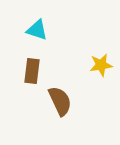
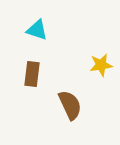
brown rectangle: moved 3 px down
brown semicircle: moved 10 px right, 4 px down
